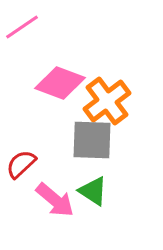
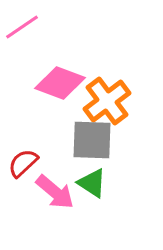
red semicircle: moved 2 px right, 1 px up
green triangle: moved 1 px left, 8 px up
pink arrow: moved 8 px up
